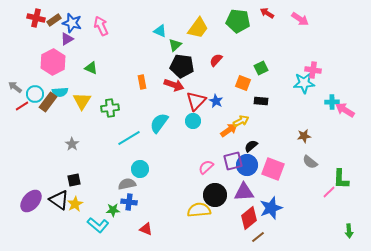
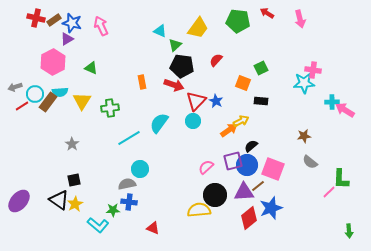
pink arrow at (300, 19): rotated 42 degrees clockwise
gray arrow at (15, 87): rotated 56 degrees counterclockwise
purple ellipse at (31, 201): moved 12 px left
red triangle at (146, 229): moved 7 px right, 1 px up
brown line at (258, 237): moved 51 px up
